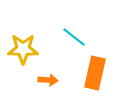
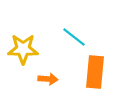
orange rectangle: moved 1 px up; rotated 8 degrees counterclockwise
orange arrow: moved 1 px up
